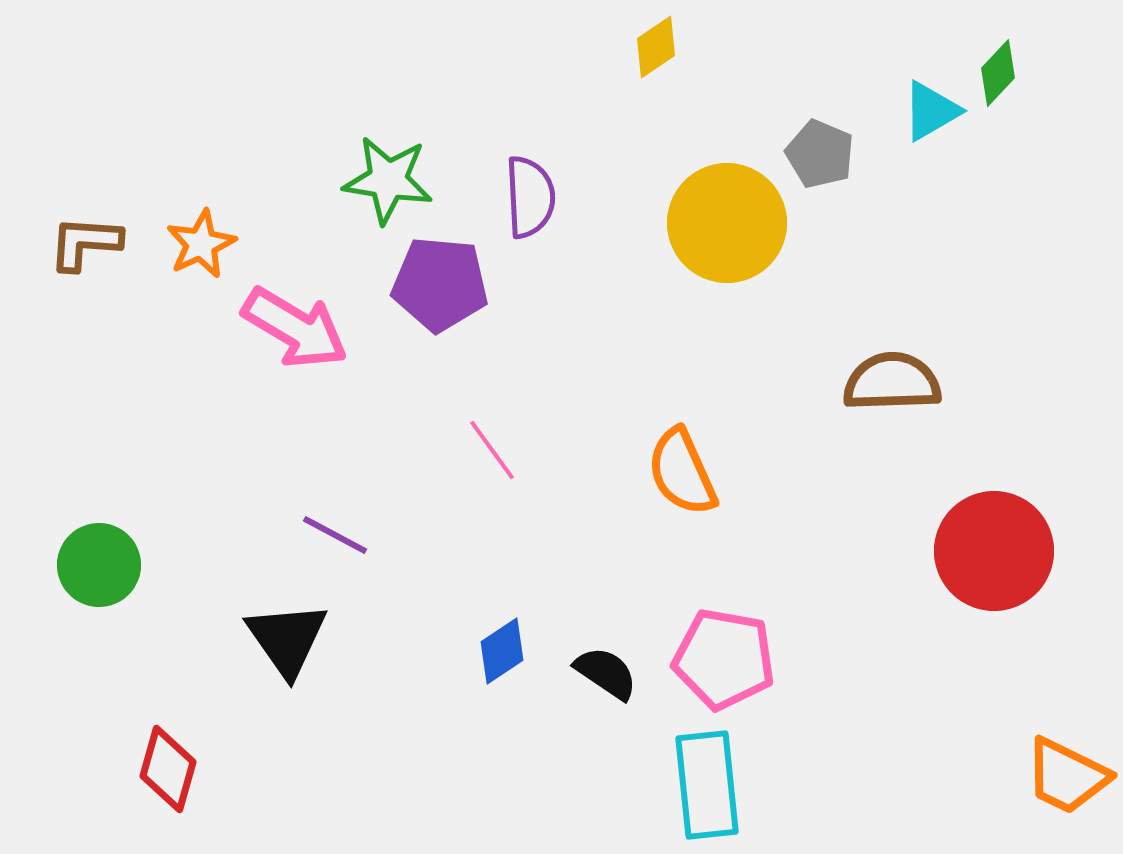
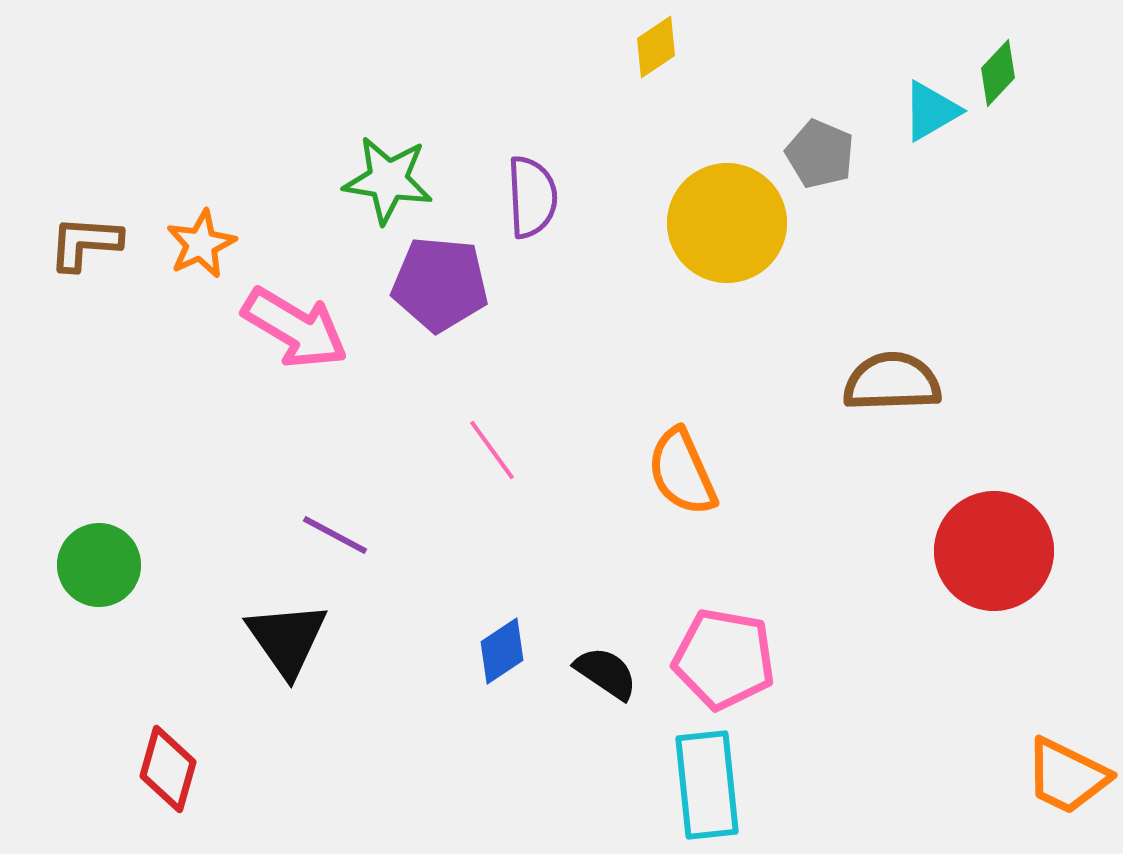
purple semicircle: moved 2 px right
